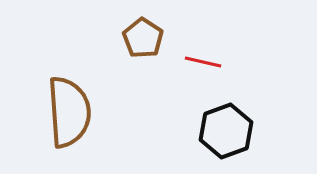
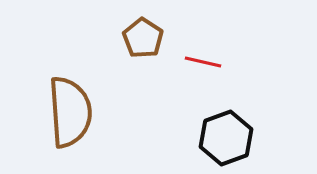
brown semicircle: moved 1 px right
black hexagon: moved 7 px down
